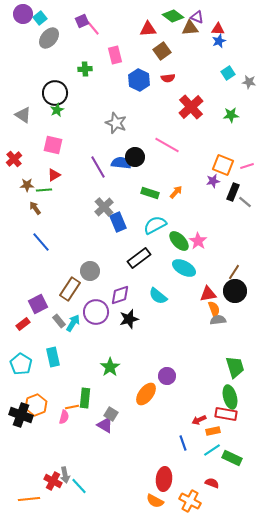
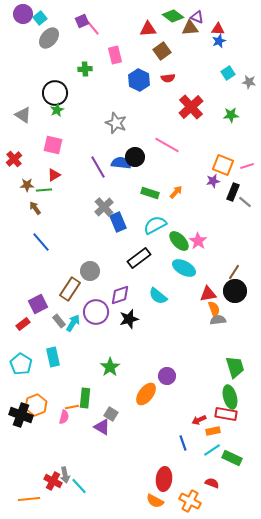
purple triangle at (105, 425): moved 3 px left, 2 px down
